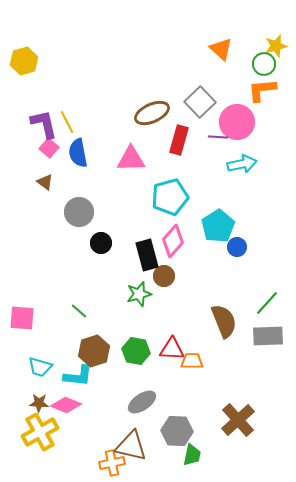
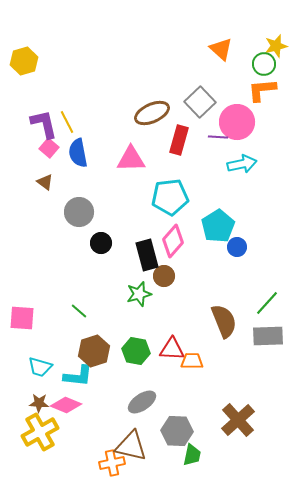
cyan pentagon at (170, 197): rotated 9 degrees clockwise
